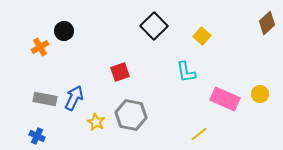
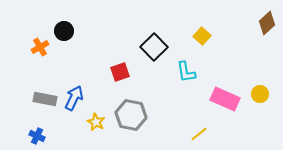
black square: moved 21 px down
